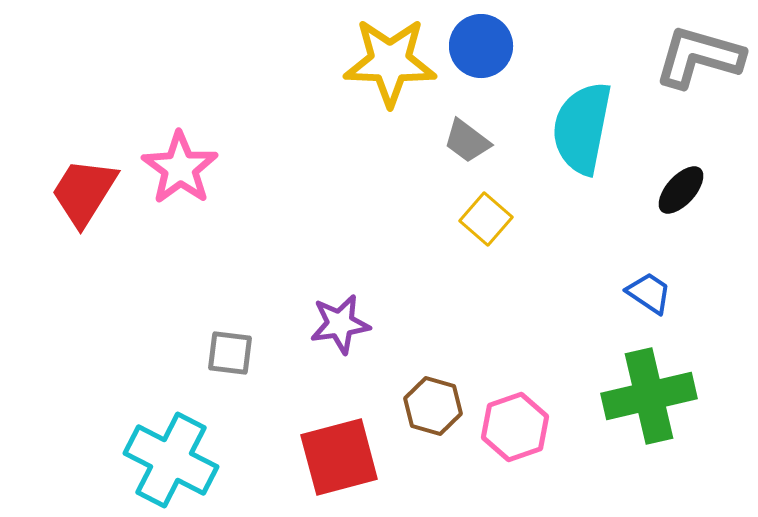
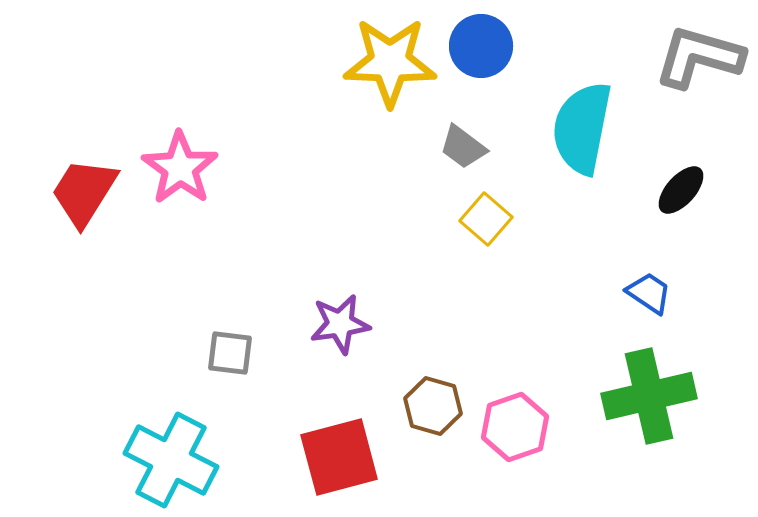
gray trapezoid: moved 4 px left, 6 px down
